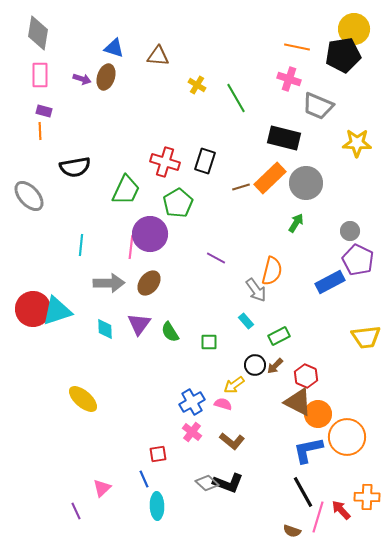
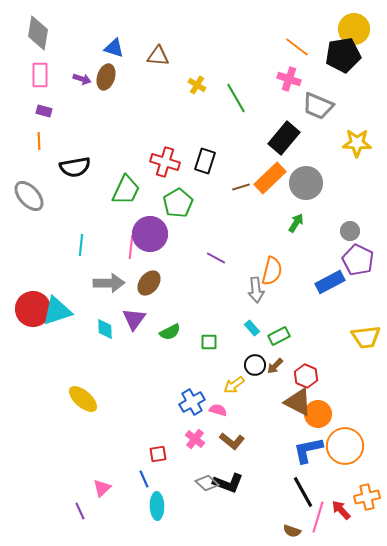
orange line at (297, 47): rotated 25 degrees clockwise
orange line at (40, 131): moved 1 px left, 10 px down
black rectangle at (284, 138): rotated 64 degrees counterclockwise
gray arrow at (256, 290): rotated 30 degrees clockwise
cyan rectangle at (246, 321): moved 6 px right, 7 px down
purple triangle at (139, 324): moved 5 px left, 5 px up
green semicircle at (170, 332): rotated 85 degrees counterclockwise
pink semicircle at (223, 404): moved 5 px left, 6 px down
pink cross at (192, 432): moved 3 px right, 7 px down
orange circle at (347, 437): moved 2 px left, 9 px down
orange cross at (367, 497): rotated 15 degrees counterclockwise
purple line at (76, 511): moved 4 px right
